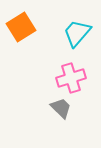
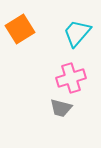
orange square: moved 1 px left, 2 px down
gray trapezoid: rotated 150 degrees clockwise
